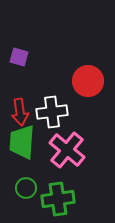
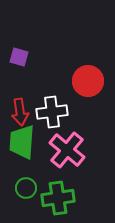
green cross: moved 1 px up
